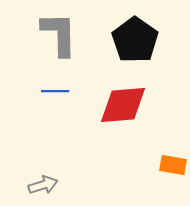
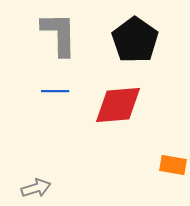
red diamond: moved 5 px left
gray arrow: moved 7 px left, 3 px down
